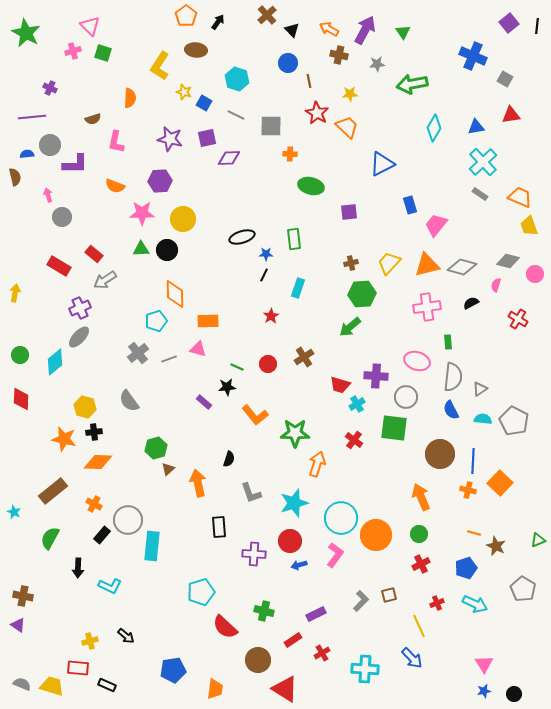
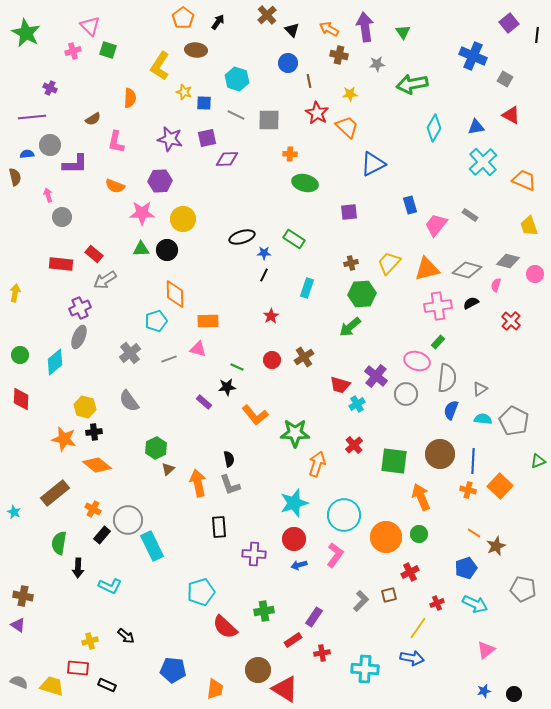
orange pentagon at (186, 16): moved 3 px left, 2 px down
black line at (537, 26): moved 9 px down
purple arrow at (365, 30): moved 3 px up; rotated 36 degrees counterclockwise
green square at (103, 53): moved 5 px right, 3 px up
blue square at (204, 103): rotated 28 degrees counterclockwise
red triangle at (511, 115): rotated 36 degrees clockwise
brown semicircle at (93, 119): rotated 14 degrees counterclockwise
gray square at (271, 126): moved 2 px left, 6 px up
purple diamond at (229, 158): moved 2 px left, 1 px down
blue triangle at (382, 164): moved 9 px left
green ellipse at (311, 186): moved 6 px left, 3 px up
gray rectangle at (480, 194): moved 10 px left, 21 px down
orange trapezoid at (520, 197): moved 4 px right, 17 px up
green rectangle at (294, 239): rotated 50 degrees counterclockwise
blue star at (266, 254): moved 2 px left, 1 px up
orange triangle at (427, 265): moved 4 px down
red rectangle at (59, 266): moved 2 px right, 2 px up; rotated 25 degrees counterclockwise
gray diamond at (462, 267): moved 5 px right, 3 px down
cyan rectangle at (298, 288): moved 9 px right
pink cross at (427, 307): moved 11 px right, 1 px up
red cross at (518, 319): moved 7 px left, 2 px down; rotated 12 degrees clockwise
gray ellipse at (79, 337): rotated 20 degrees counterclockwise
green rectangle at (448, 342): moved 10 px left; rotated 48 degrees clockwise
gray cross at (138, 353): moved 8 px left
red circle at (268, 364): moved 4 px right, 4 px up
purple cross at (376, 376): rotated 35 degrees clockwise
gray semicircle at (453, 377): moved 6 px left, 1 px down
gray circle at (406, 397): moved 3 px up
blue semicircle at (451, 410): rotated 48 degrees clockwise
green square at (394, 428): moved 33 px down
red cross at (354, 440): moved 5 px down; rotated 12 degrees clockwise
green hexagon at (156, 448): rotated 10 degrees counterclockwise
black semicircle at (229, 459): rotated 28 degrees counterclockwise
orange diamond at (98, 462): moved 1 px left, 3 px down; rotated 36 degrees clockwise
orange square at (500, 483): moved 3 px down
brown rectangle at (53, 491): moved 2 px right, 2 px down
gray L-shape at (251, 493): moved 21 px left, 8 px up
orange cross at (94, 504): moved 1 px left, 5 px down
cyan circle at (341, 518): moved 3 px right, 3 px up
orange line at (474, 533): rotated 16 degrees clockwise
orange circle at (376, 535): moved 10 px right, 2 px down
green semicircle at (50, 538): moved 9 px right, 5 px down; rotated 20 degrees counterclockwise
green triangle at (538, 540): moved 79 px up
red circle at (290, 541): moved 4 px right, 2 px up
cyan rectangle at (152, 546): rotated 32 degrees counterclockwise
brown star at (496, 546): rotated 24 degrees clockwise
red cross at (421, 564): moved 11 px left, 8 px down
gray pentagon at (523, 589): rotated 20 degrees counterclockwise
green cross at (264, 611): rotated 24 degrees counterclockwise
purple rectangle at (316, 614): moved 2 px left, 3 px down; rotated 30 degrees counterclockwise
yellow line at (419, 626): moved 1 px left, 2 px down; rotated 60 degrees clockwise
red cross at (322, 653): rotated 21 degrees clockwise
blue arrow at (412, 658): rotated 35 degrees counterclockwise
brown circle at (258, 660): moved 10 px down
pink triangle at (484, 664): moved 2 px right, 14 px up; rotated 24 degrees clockwise
blue pentagon at (173, 670): rotated 15 degrees clockwise
gray semicircle at (22, 684): moved 3 px left, 2 px up
